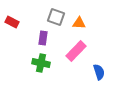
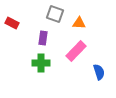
gray square: moved 1 px left, 3 px up
red rectangle: moved 1 px down
green cross: rotated 12 degrees counterclockwise
